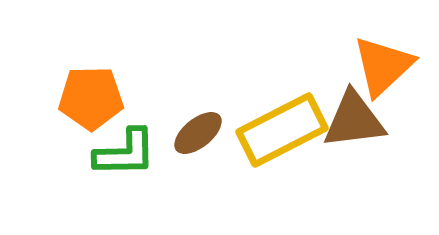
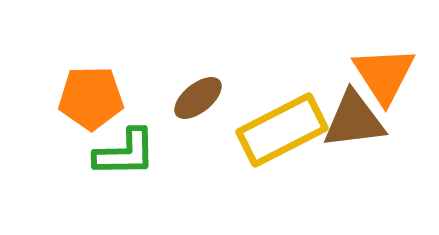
orange triangle: moved 1 px right, 9 px down; rotated 20 degrees counterclockwise
brown ellipse: moved 35 px up
